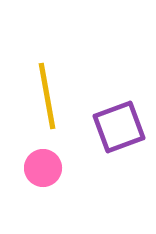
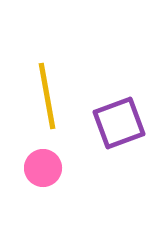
purple square: moved 4 px up
